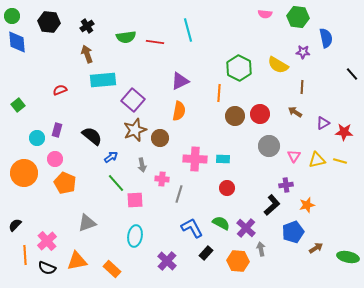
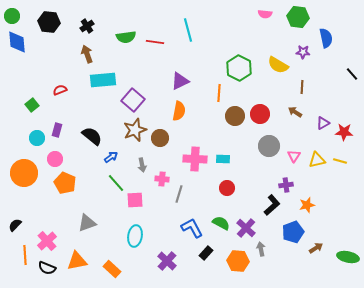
green square at (18, 105): moved 14 px right
